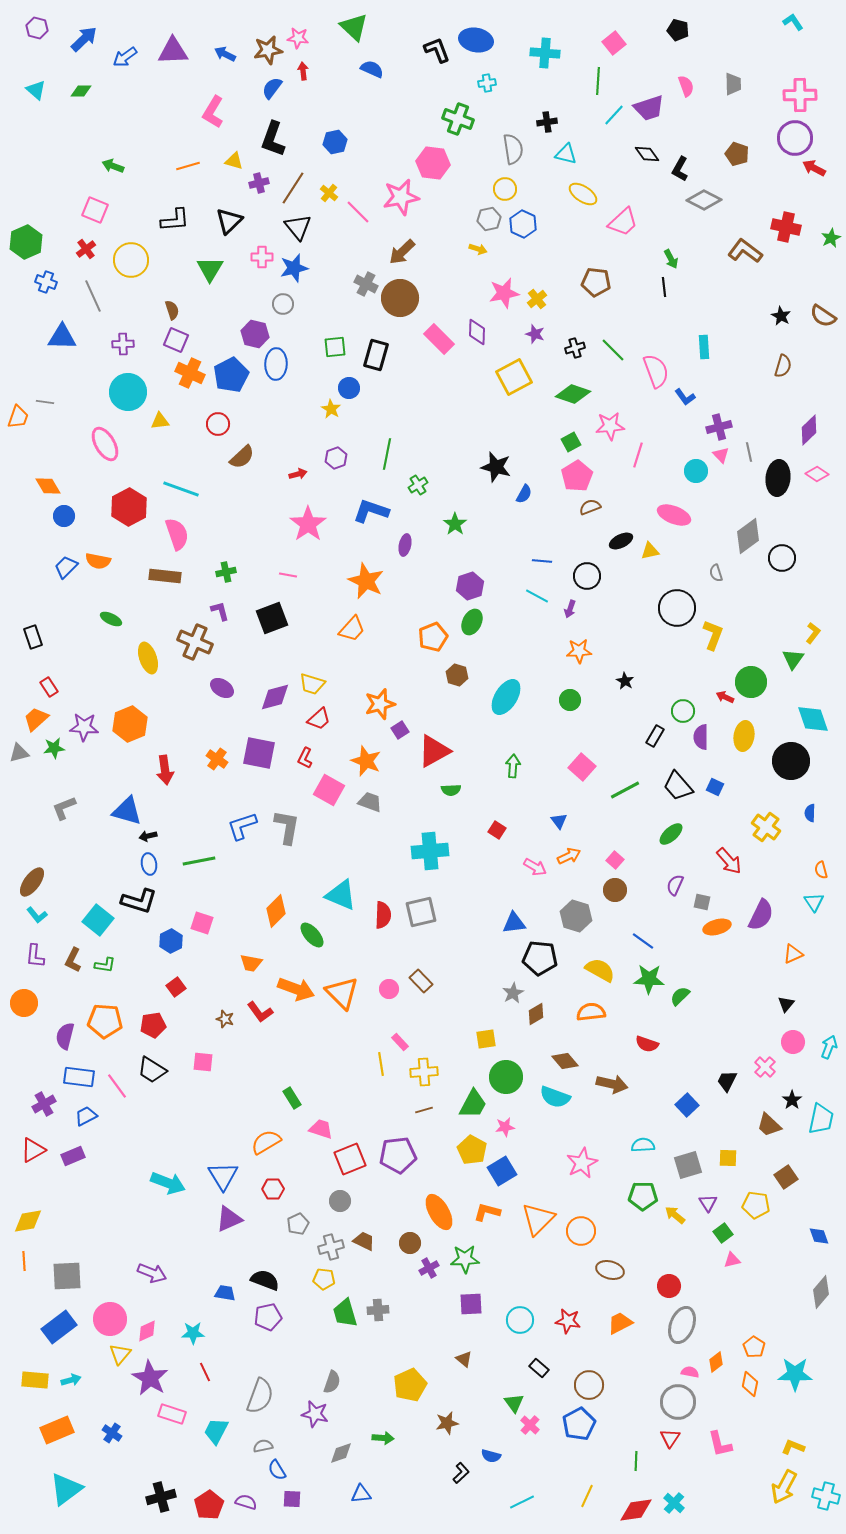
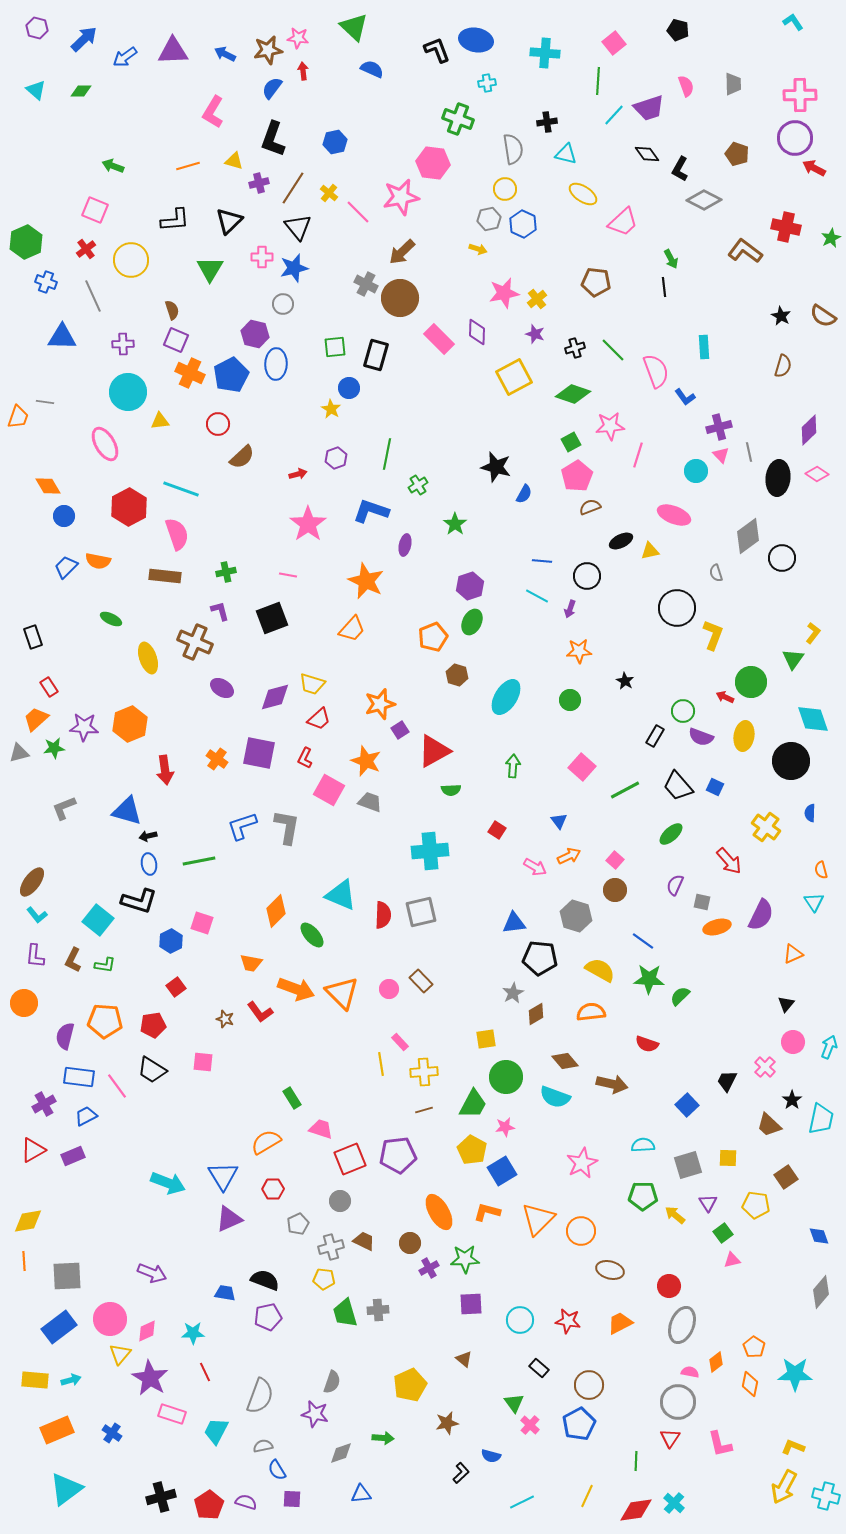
purple semicircle at (701, 737): rotated 70 degrees counterclockwise
